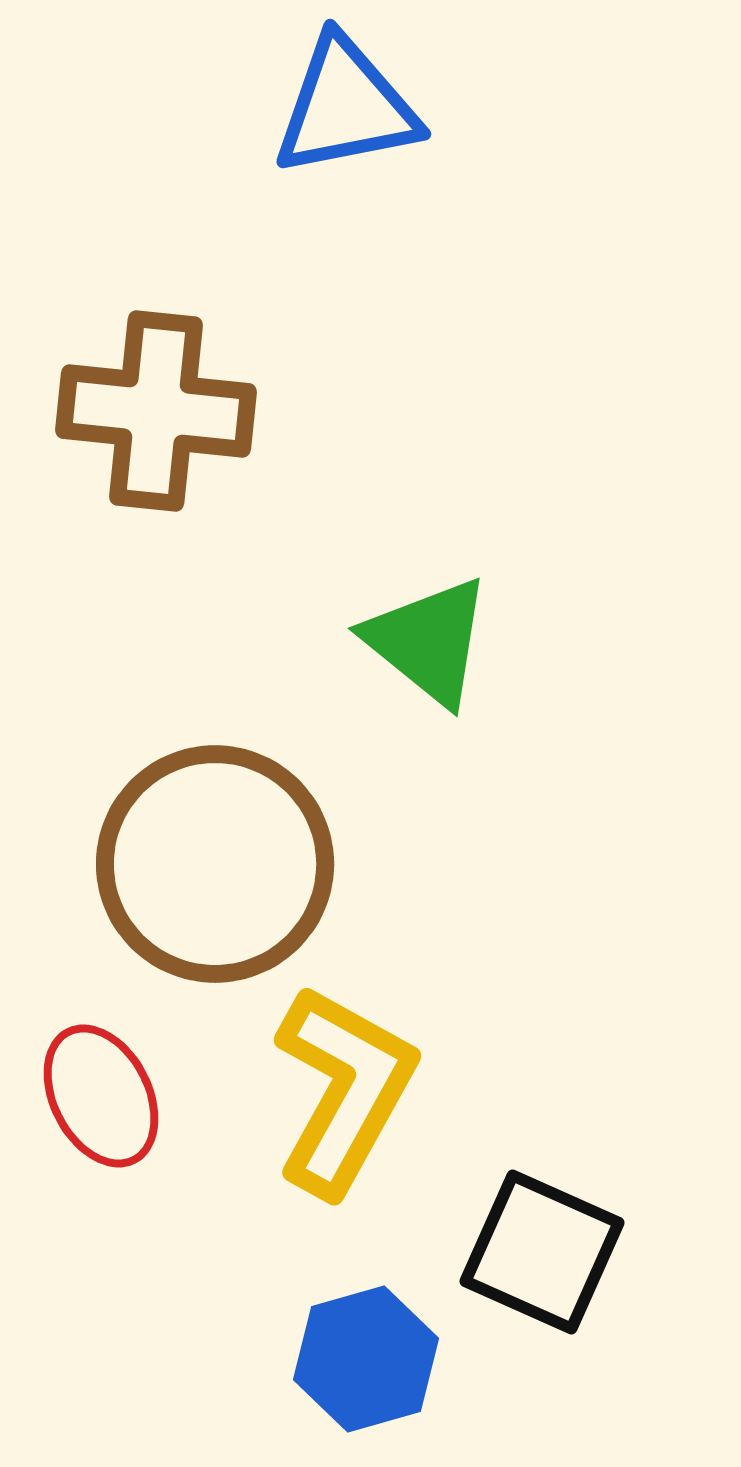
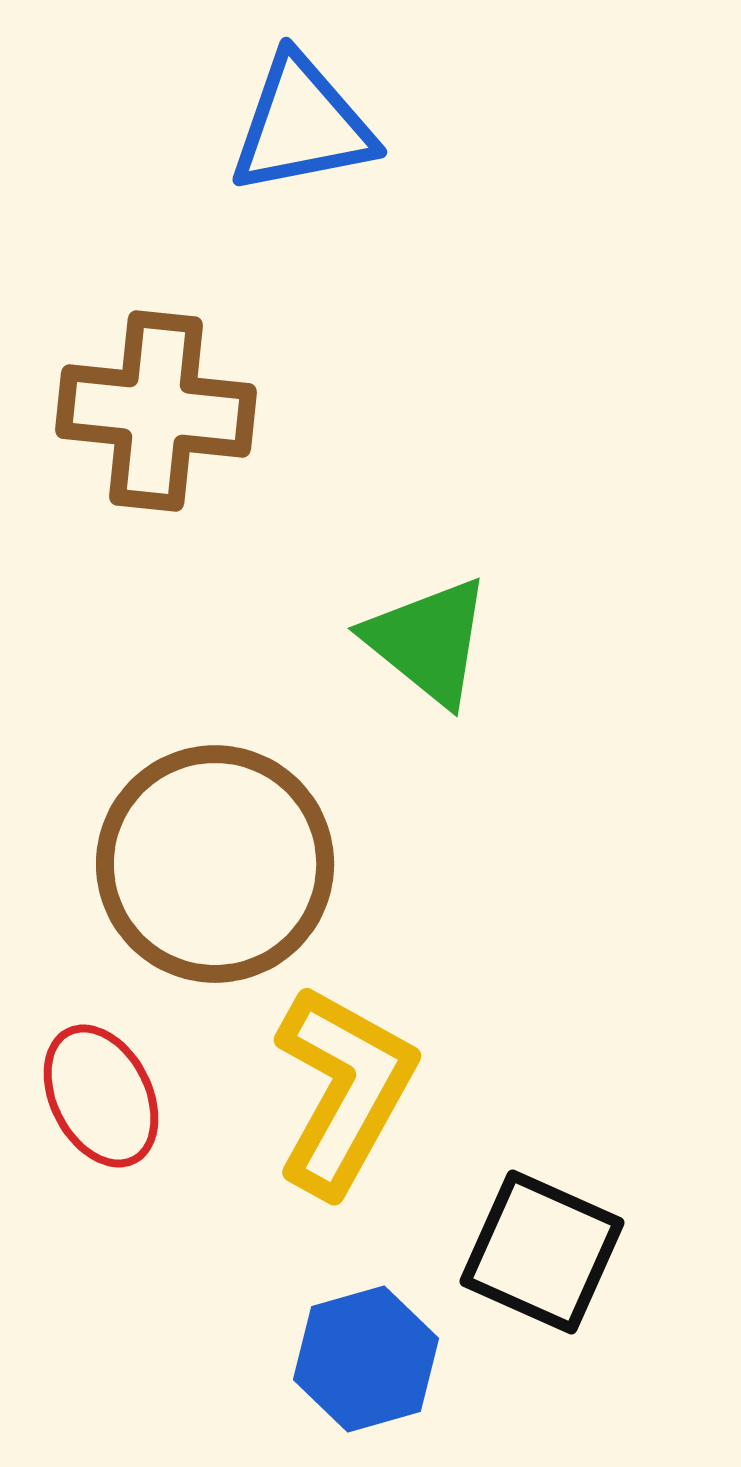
blue triangle: moved 44 px left, 18 px down
